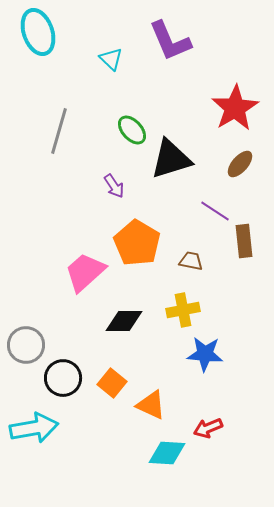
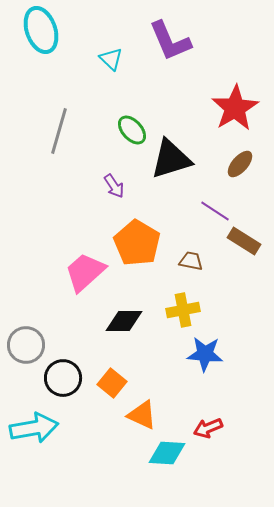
cyan ellipse: moved 3 px right, 2 px up
brown rectangle: rotated 52 degrees counterclockwise
orange triangle: moved 9 px left, 10 px down
